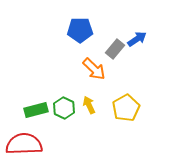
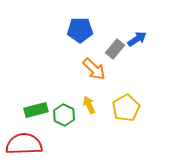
green hexagon: moved 7 px down
